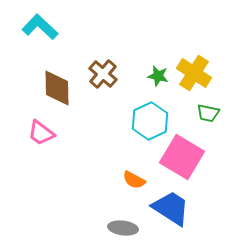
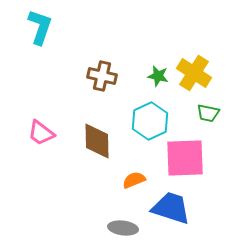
cyan L-shape: rotated 66 degrees clockwise
brown cross: moved 1 px left, 2 px down; rotated 28 degrees counterclockwise
brown diamond: moved 40 px right, 53 px down
pink square: moved 3 px right, 1 px down; rotated 33 degrees counterclockwise
orange semicircle: rotated 130 degrees clockwise
blue trapezoid: rotated 15 degrees counterclockwise
